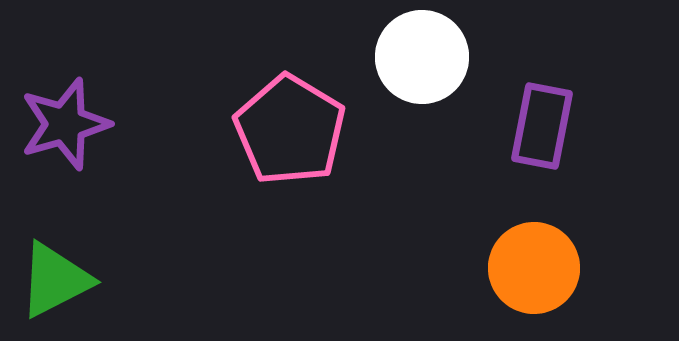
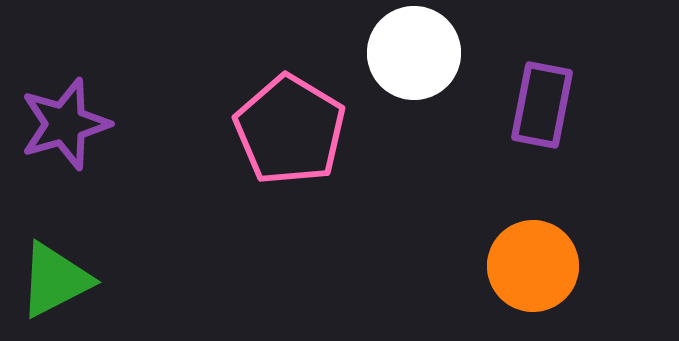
white circle: moved 8 px left, 4 px up
purple rectangle: moved 21 px up
orange circle: moved 1 px left, 2 px up
